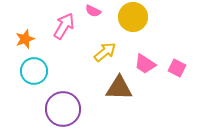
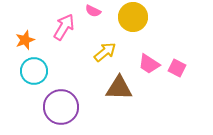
pink arrow: moved 1 px down
orange star: moved 1 px down
pink trapezoid: moved 4 px right
purple circle: moved 2 px left, 2 px up
